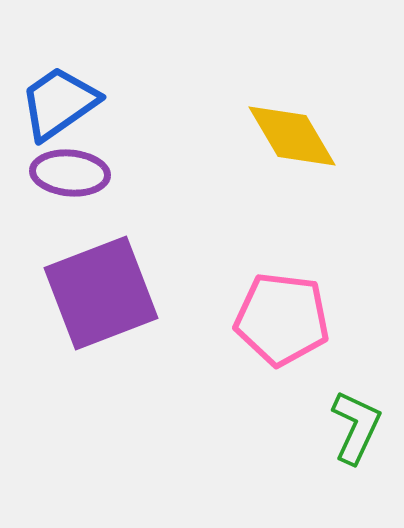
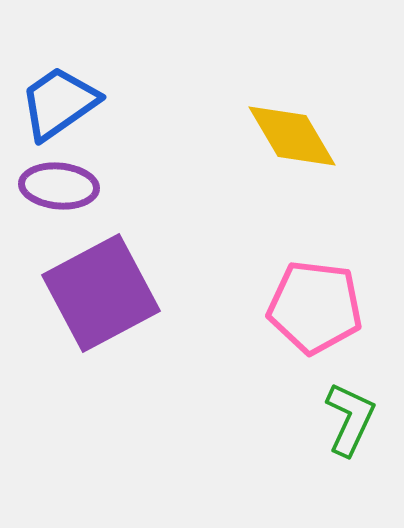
purple ellipse: moved 11 px left, 13 px down
purple square: rotated 7 degrees counterclockwise
pink pentagon: moved 33 px right, 12 px up
green L-shape: moved 6 px left, 8 px up
